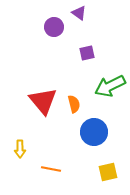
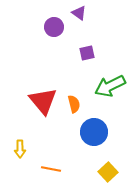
yellow square: rotated 30 degrees counterclockwise
